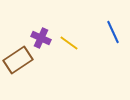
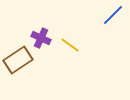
blue line: moved 17 px up; rotated 70 degrees clockwise
yellow line: moved 1 px right, 2 px down
